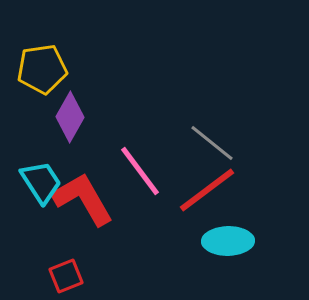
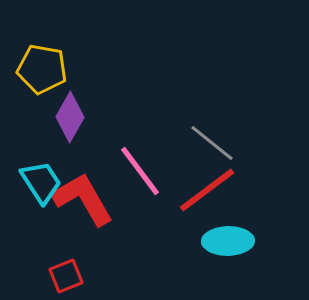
yellow pentagon: rotated 18 degrees clockwise
